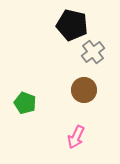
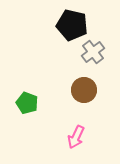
green pentagon: moved 2 px right
